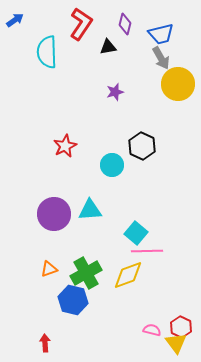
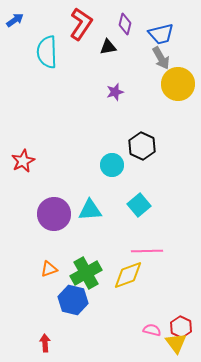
red star: moved 42 px left, 15 px down
cyan square: moved 3 px right, 28 px up; rotated 10 degrees clockwise
